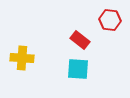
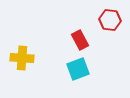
red rectangle: rotated 24 degrees clockwise
cyan square: rotated 25 degrees counterclockwise
